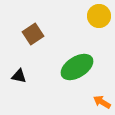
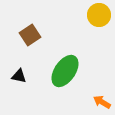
yellow circle: moved 1 px up
brown square: moved 3 px left, 1 px down
green ellipse: moved 12 px left, 4 px down; rotated 24 degrees counterclockwise
